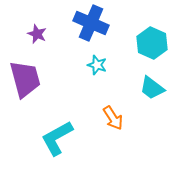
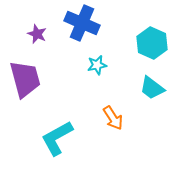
blue cross: moved 9 px left
cyan star: rotated 30 degrees counterclockwise
